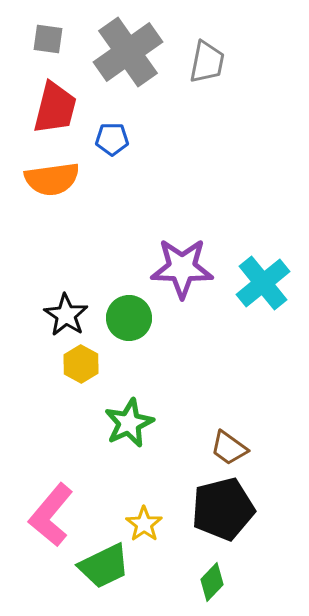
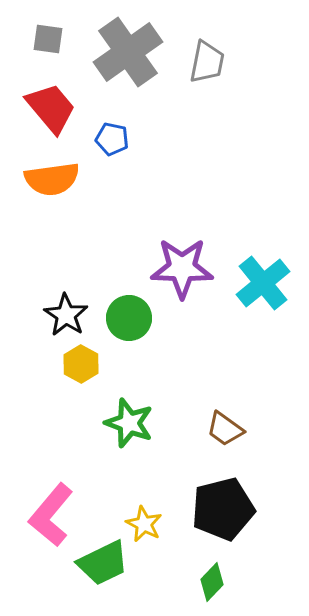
red trapezoid: moved 4 px left; rotated 54 degrees counterclockwise
blue pentagon: rotated 12 degrees clockwise
green star: rotated 27 degrees counterclockwise
brown trapezoid: moved 4 px left, 19 px up
yellow star: rotated 9 degrees counterclockwise
green trapezoid: moved 1 px left, 3 px up
